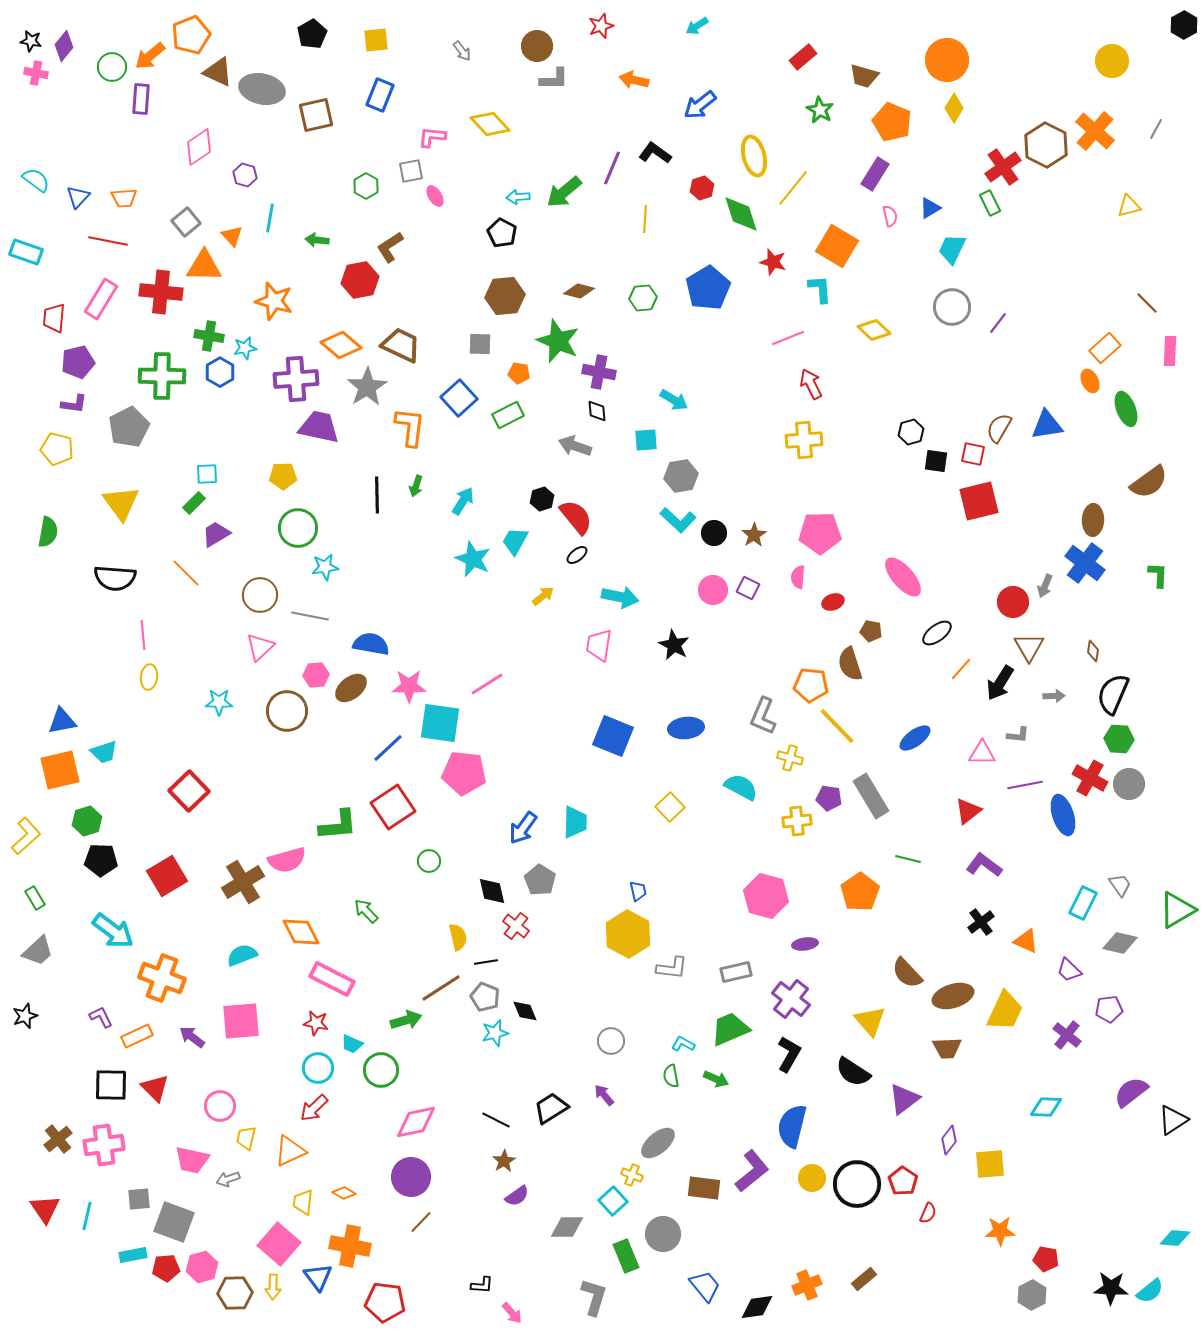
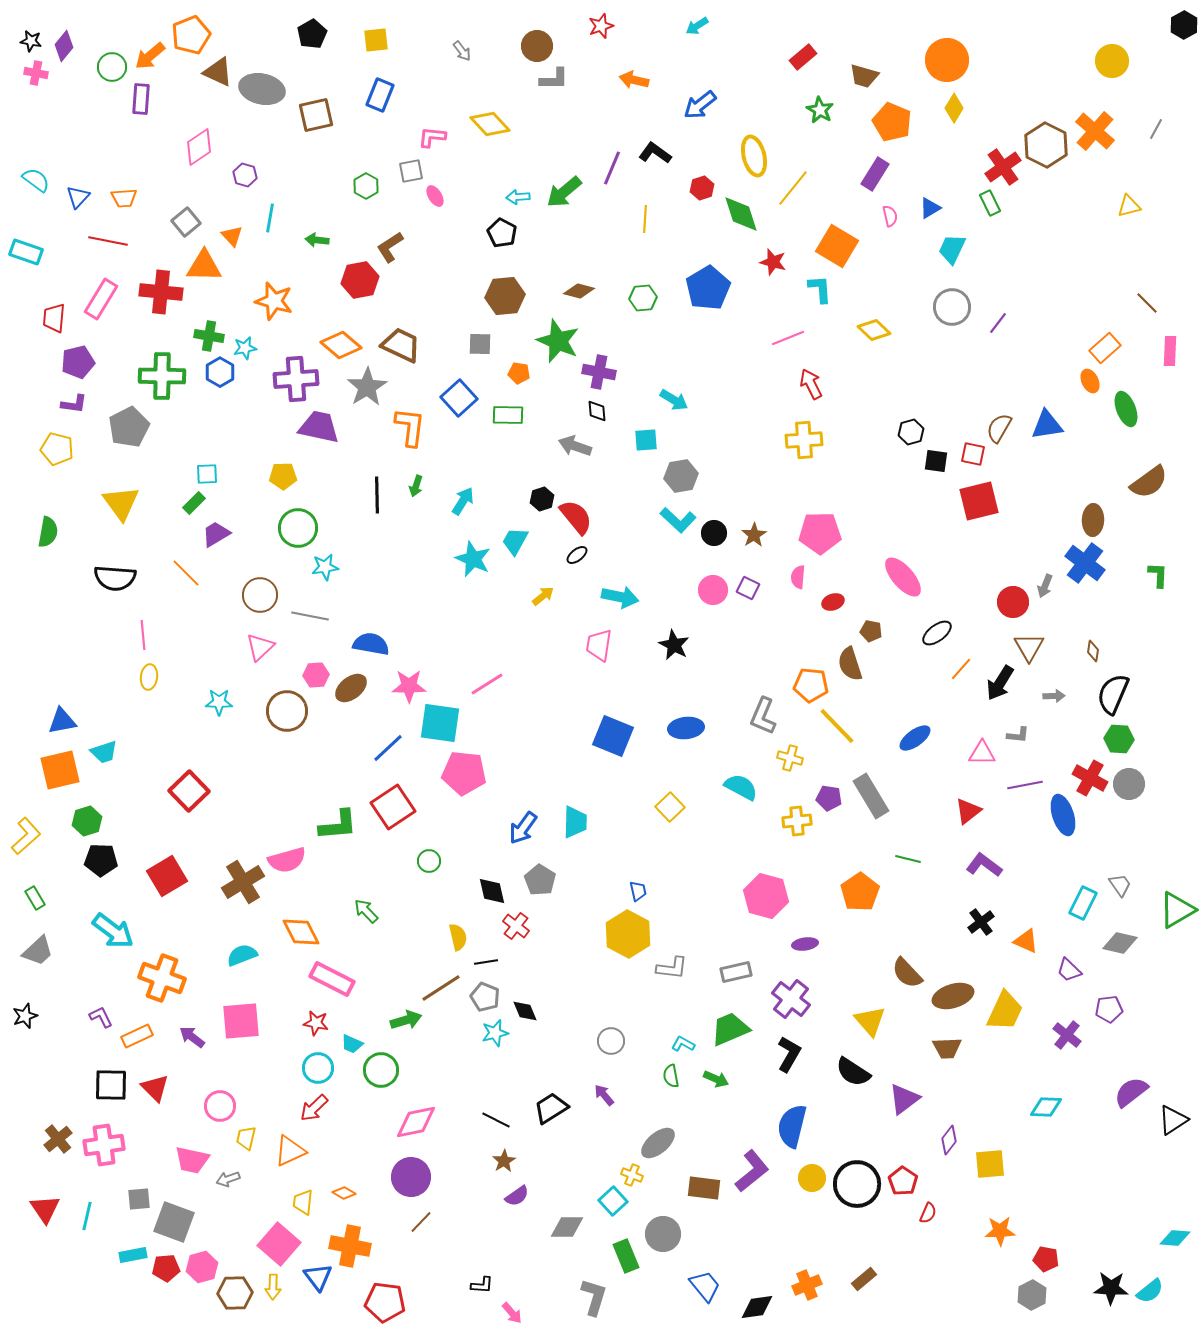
green rectangle at (508, 415): rotated 28 degrees clockwise
